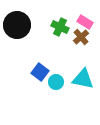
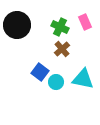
pink rectangle: rotated 35 degrees clockwise
brown cross: moved 19 px left, 12 px down
